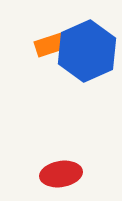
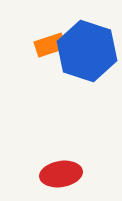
blue hexagon: rotated 18 degrees counterclockwise
